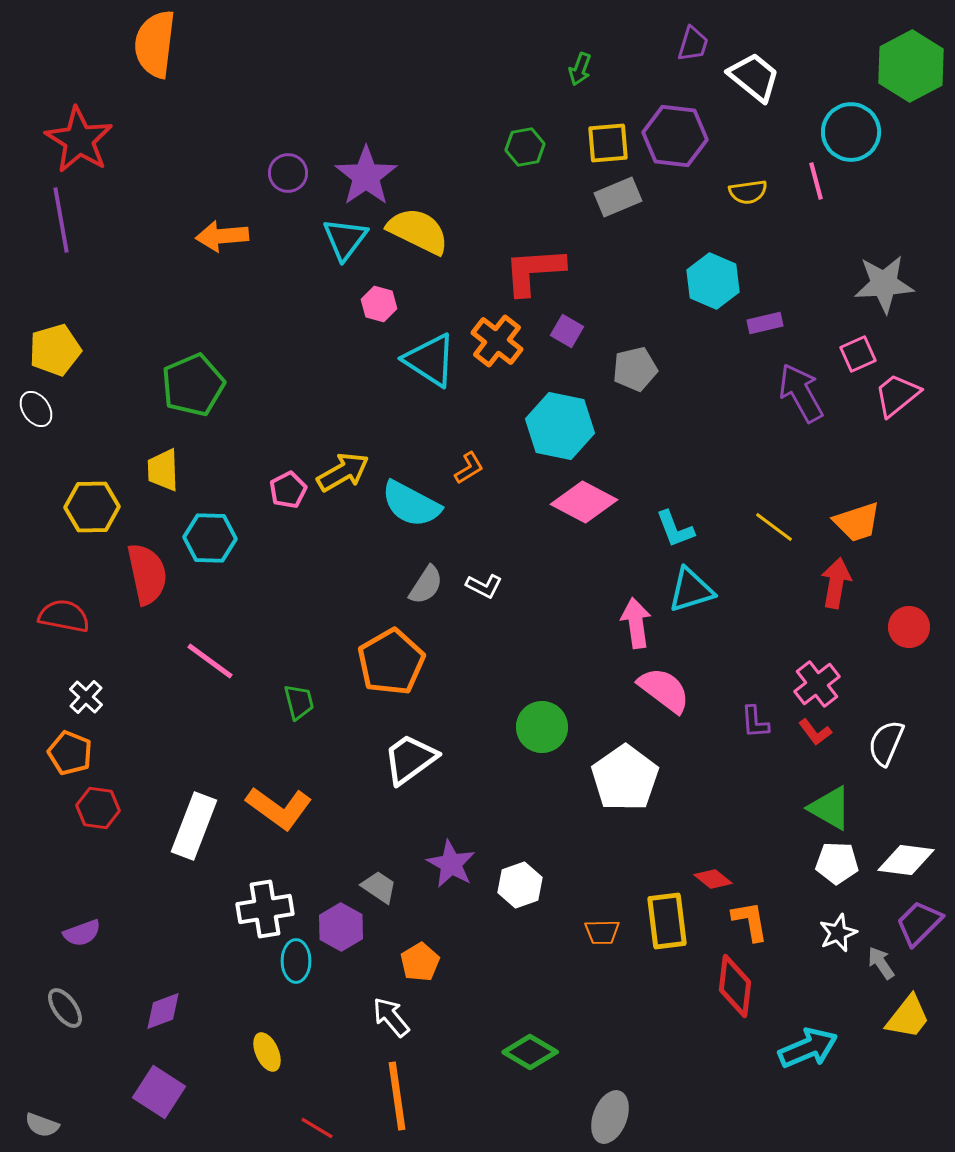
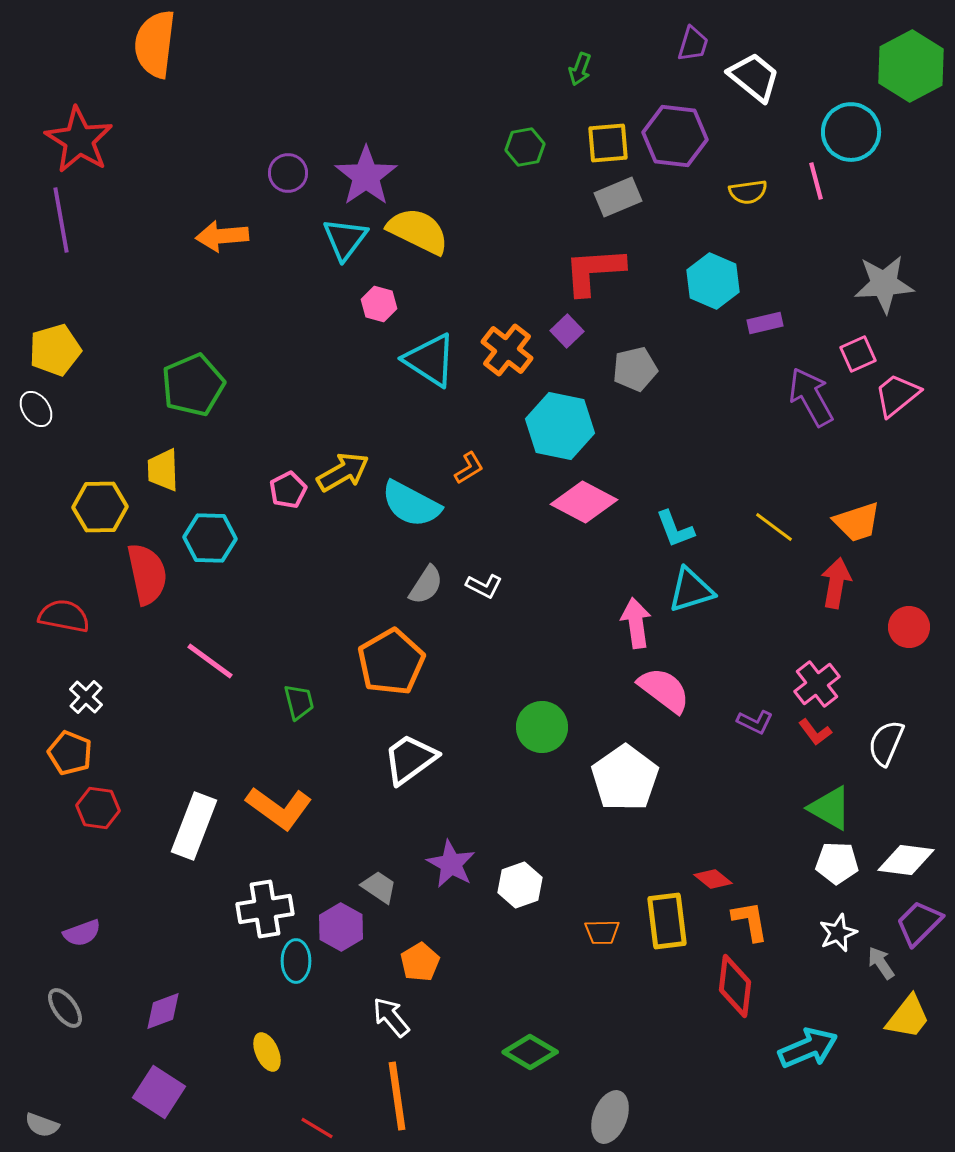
red L-shape at (534, 271): moved 60 px right
purple square at (567, 331): rotated 16 degrees clockwise
orange cross at (497, 341): moved 10 px right, 9 px down
purple arrow at (801, 393): moved 10 px right, 4 px down
yellow hexagon at (92, 507): moved 8 px right
purple L-shape at (755, 722): rotated 60 degrees counterclockwise
